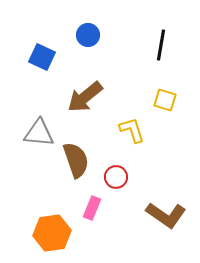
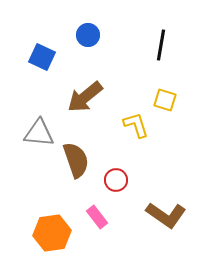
yellow L-shape: moved 4 px right, 5 px up
red circle: moved 3 px down
pink rectangle: moved 5 px right, 9 px down; rotated 60 degrees counterclockwise
